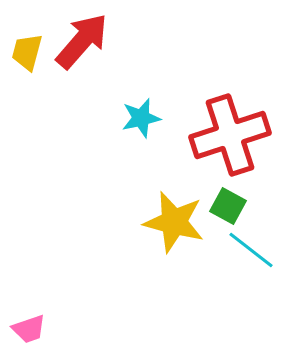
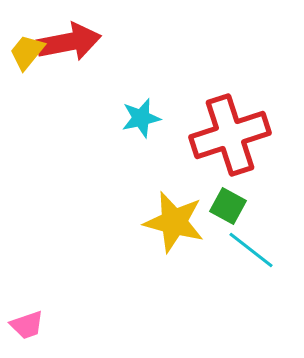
red arrow: moved 13 px left, 1 px down; rotated 38 degrees clockwise
yellow trapezoid: rotated 24 degrees clockwise
pink trapezoid: moved 2 px left, 4 px up
